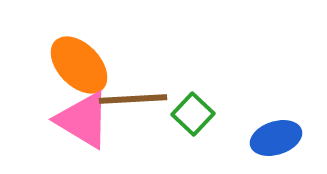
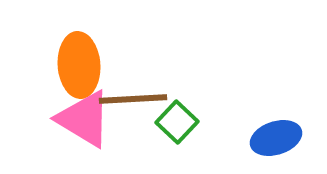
orange ellipse: rotated 40 degrees clockwise
green square: moved 16 px left, 8 px down
pink triangle: moved 1 px right, 1 px up
